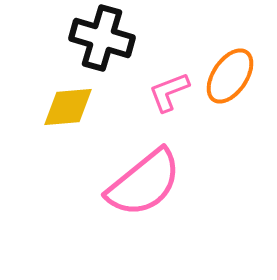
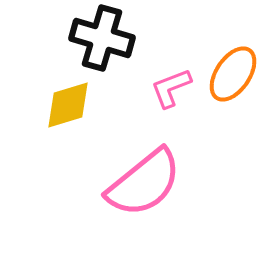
orange ellipse: moved 3 px right, 2 px up
pink L-shape: moved 2 px right, 4 px up
yellow diamond: moved 2 px up; rotated 12 degrees counterclockwise
